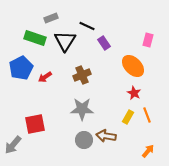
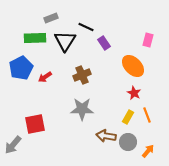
black line: moved 1 px left, 1 px down
green rectangle: rotated 20 degrees counterclockwise
gray circle: moved 44 px right, 2 px down
